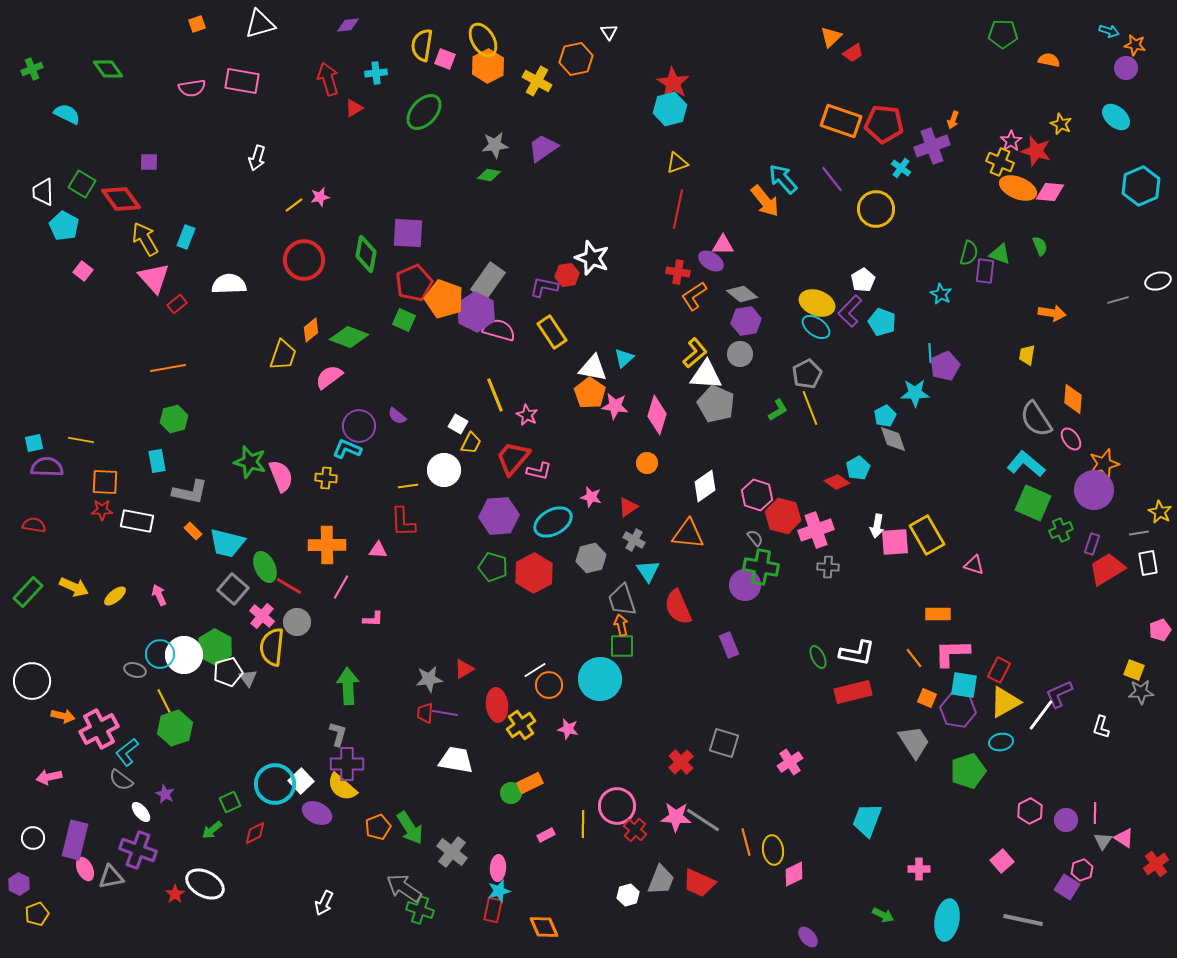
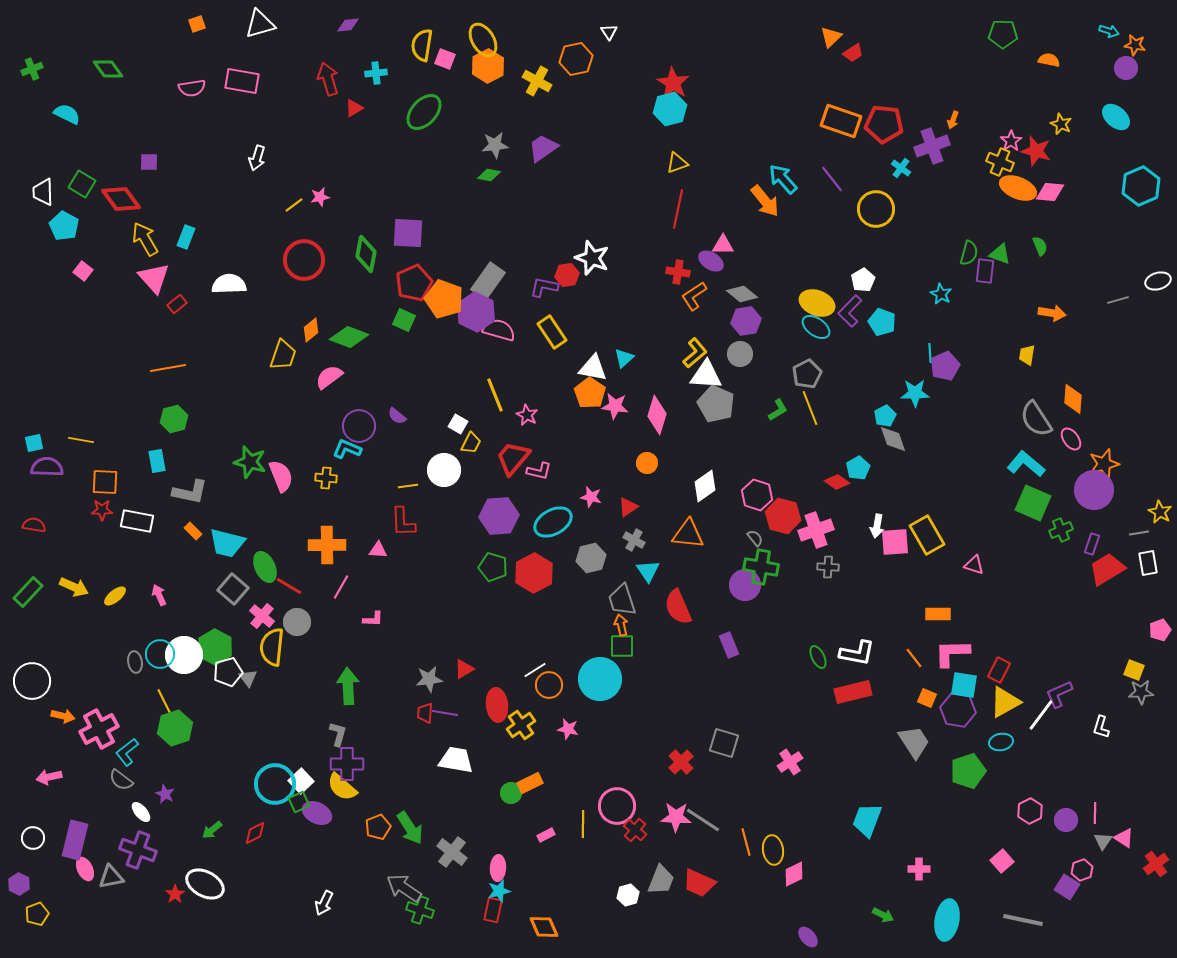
gray ellipse at (135, 670): moved 8 px up; rotated 65 degrees clockwise
green square at (230, 802): moved 69 px right
